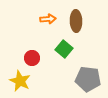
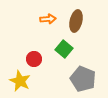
brown ellipse: rotated 15 degrees clockwise
red circle: moved 2 px right, 1 px down
gray pentagon: moved 5 px left; rotated 15 degrees clockwise
